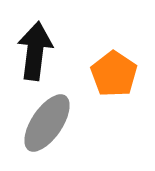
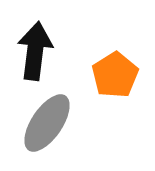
orange pentagon: moved 1 px right, 1 px down; rotated 6 degrees clockwise
